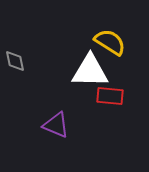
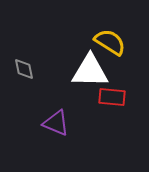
gray diamond: moved 9 px right, 8 px down
red rectangle: moved 2 px right, 1 px down
purple triangle: moved 2 px up
